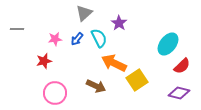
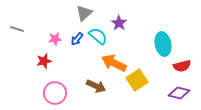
gray line: rotated 16 degrees clockwise
cyan semicircle: moved 1 px left, 2 px up; rotated 24 degrees counterclockwise
cyan ellipse: moved 5 px left; rotated 50 degrees counterclockwise
red semicircle: rotated 30 degrees clockwise
